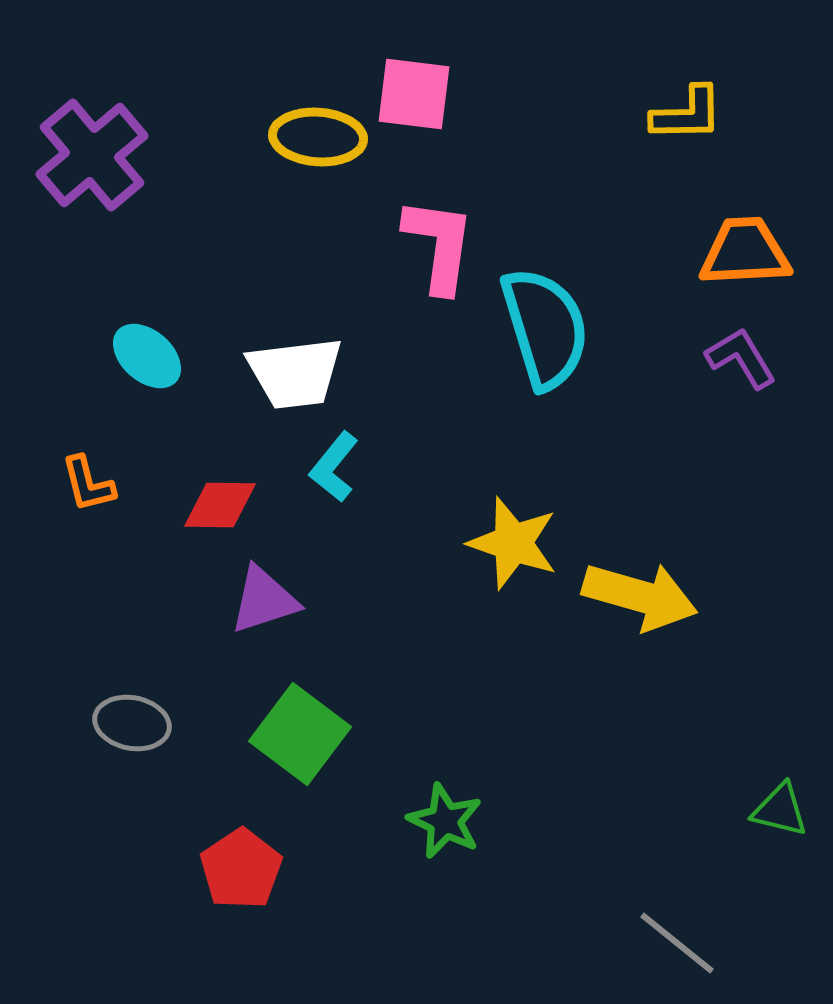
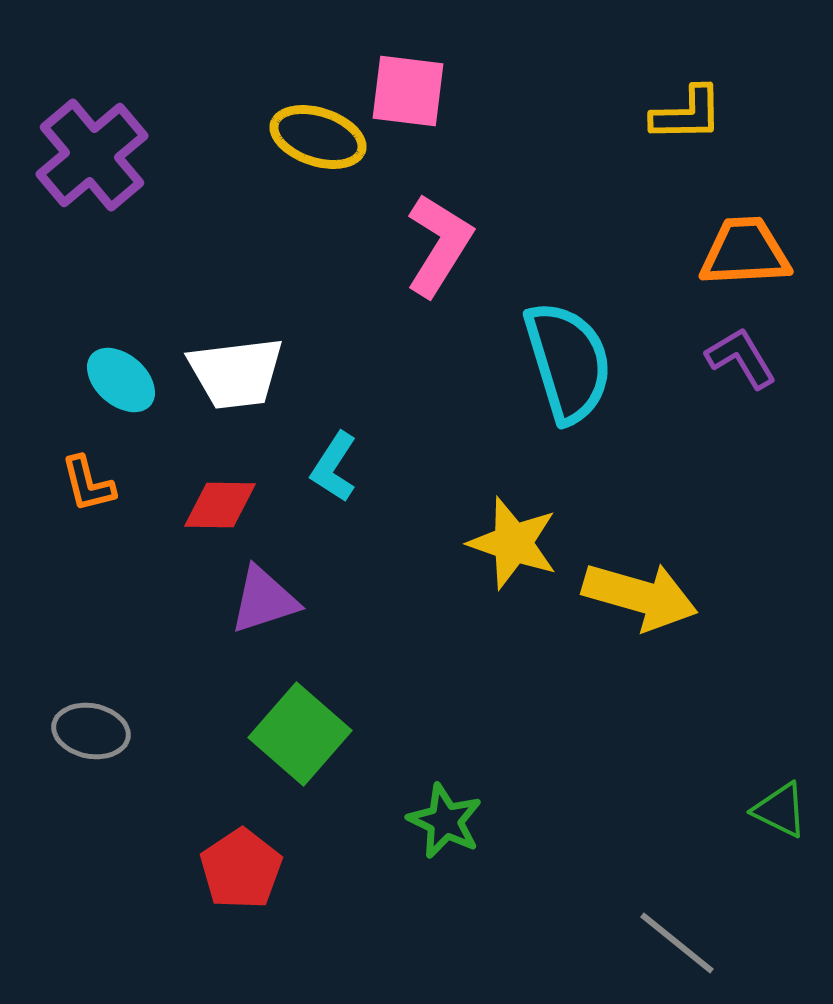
pink square: moved 6 px left, 3 px up
yellow ellipse: rotated 14 degrees clockwise
pink L-shape: rotated 24 degrees clockwise
cyan semicircle: moved 23 px right, 34 px down
cyan ellipse: moved 26 px left, 24 px down
white trapezoid: moved 59 px left
cyan L-shape: rotated 6 degrees counterclockwise
gray ellipse: moved 41 px left, 8 px down
green square: rotated 4 degrees clockwise
green triangle: rotated 12 degrees clockwise
